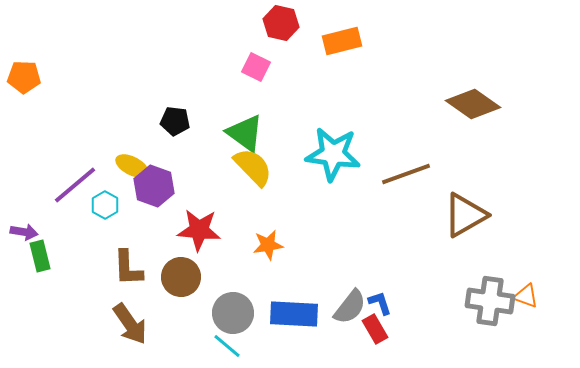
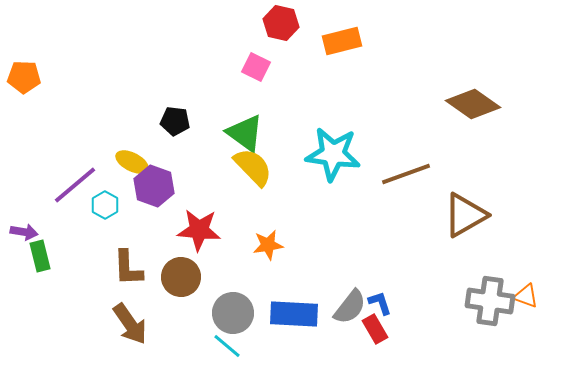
yellow ellipse: moved 4 px up
